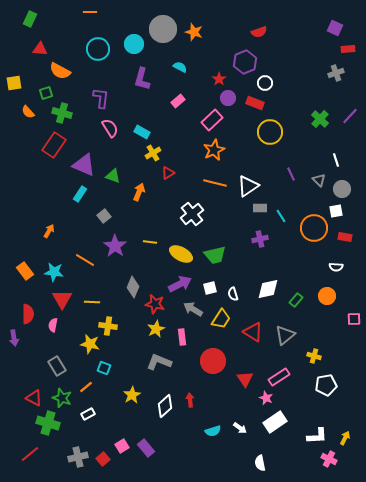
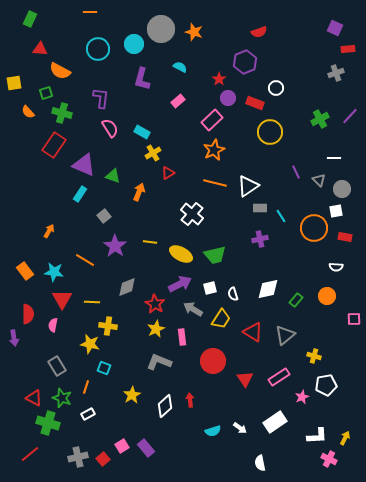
gray circle at (163, 29): moved 2 px left
white circle at (265, 83): moved 11 px right, 5 px down
green cross at (320, 119): rotated 18 degrees clockwise
white line at (336, 160): moved 2 px left, 2 px up; rotated 72 degrees counterclockwise
purple line at (291, 174): moved 5 px right, 2 px up
white cross at (192, 214): rotated 10 degrees counterclockwise
gray diamond at (133, 287): moved 6 px left; rotated 45 degrees clockwise
red star at (155, 304): rotated 18 degrees clockwise
orange line at (86, 387): rotated 32 degrees counterclockwise
pink star at (266, 398): moved 36 px right, 1 px up; rotated 24 degrees clockwise
